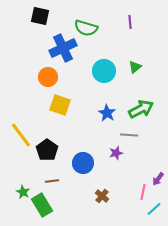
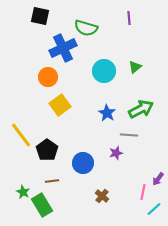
purple line: moved 1 px left, 4 px up
yellow square: rotated 35 degrees clockwise
